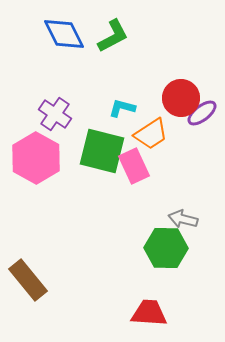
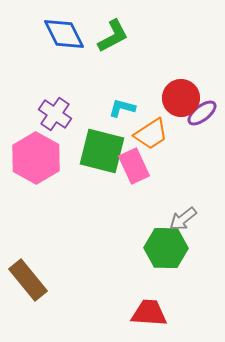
gray arrow: rotated 52 degrees counterclockwise
